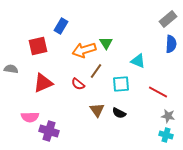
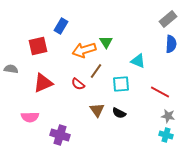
green triangle: moved 1 px up
red line: moved 2 px right
purple cross: moved 11 px right, 4 px down
